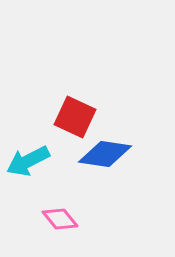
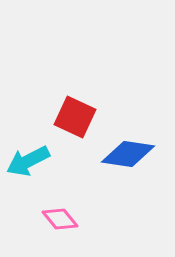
blue diamond: moved 23 px right
